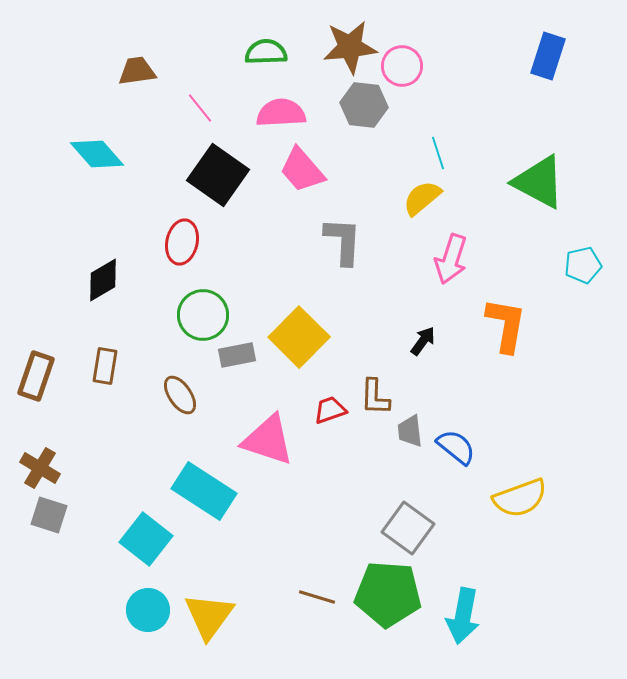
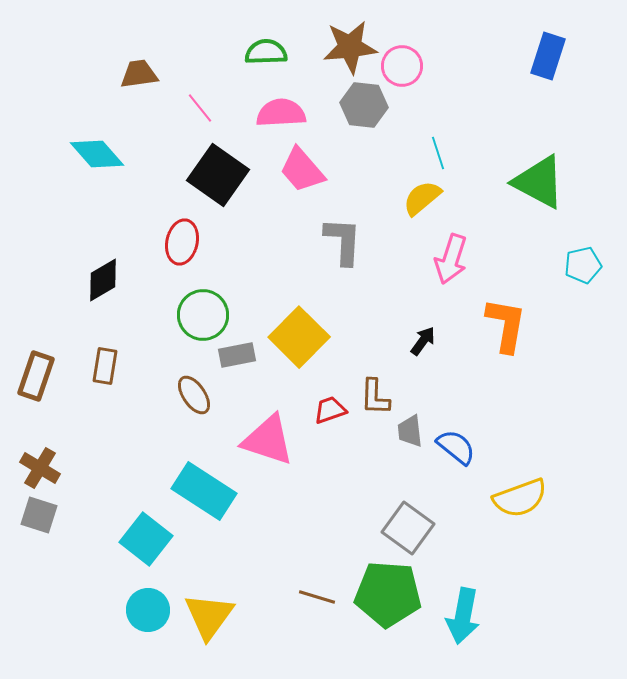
brown trapezoid at (137, 71): moved 2 px right, 3 px down
brown ellipse at (180, 395): moved 14 px right
gray square at (49, 515): moved 10 px left
